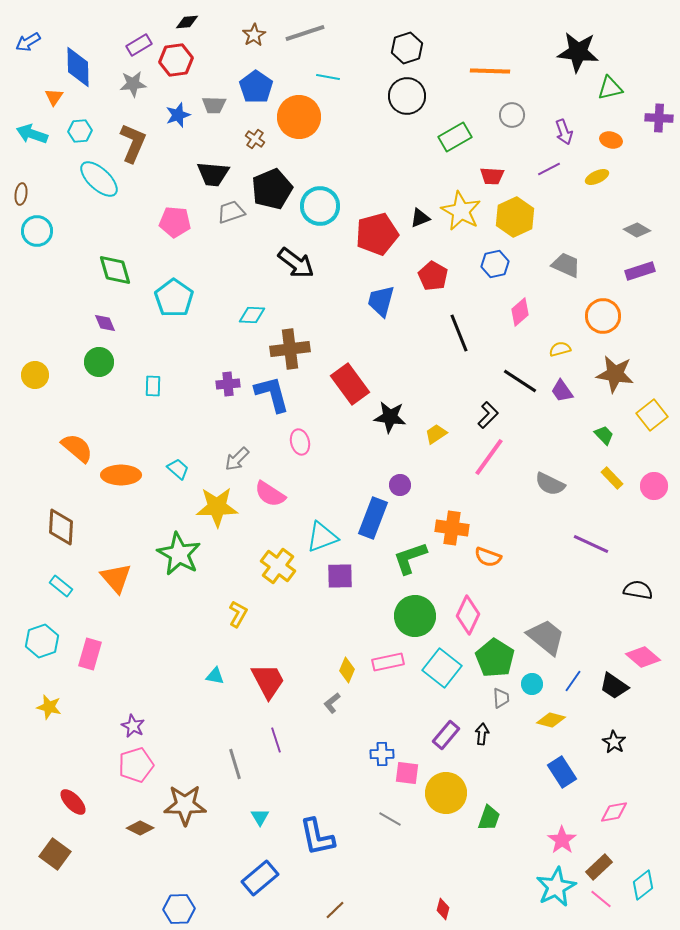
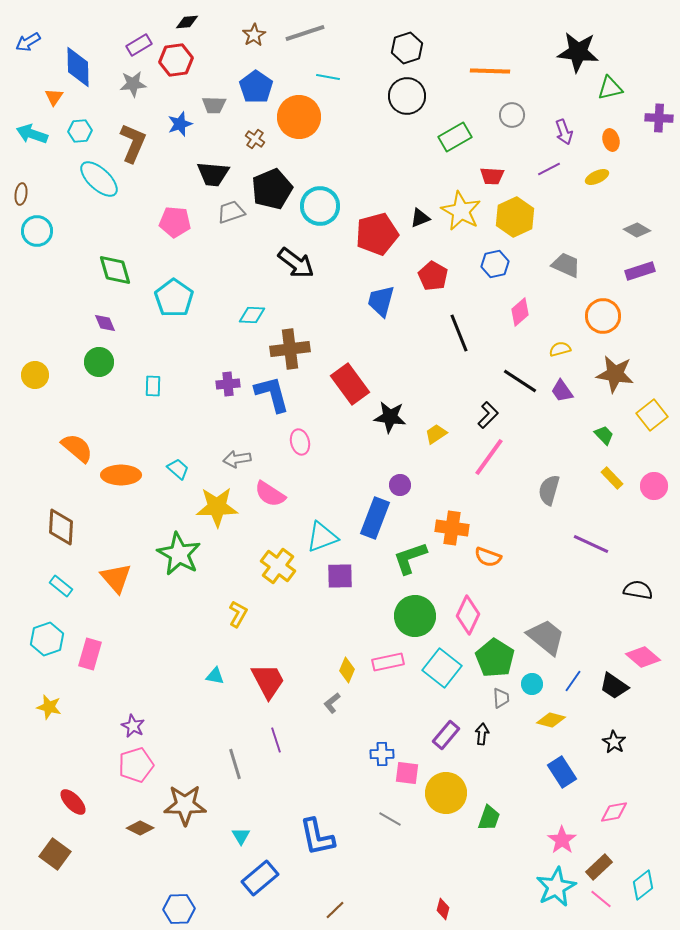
blue star at (178, 115): moved 2 px right, 9 px down
orange ellipse at (611, 140): rotated 60 degrees clockwise
gray arrow at (237, 459): rotated 36 degrees clockwise
gray semicircle at (550, 484): moved 1 px left, 6 px down; rotated 80 degrees clockwise
blue rectangle at (373, 518): moved 2 px right
cyan hexagon at (42, 641): moved 5 px right, 2 px up
cyan triangle at (260, 817): moved 19 px left, 19 px down
